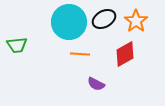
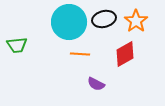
black ellipse: rotated 15 degrees clockwise
